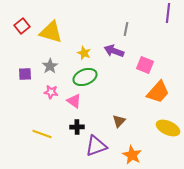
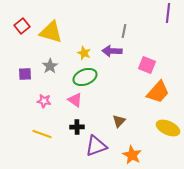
gray line: moved 2 px left, 2 px down
purple arrow: moved 2 px left; rotated 18 degrees counterclockwise
pink square: moved 2 px right
pink star: moved 7 px left, 9 px down
pink triangle: moved 1 px right, 1 px up
